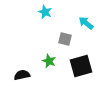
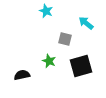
cyan star: moved 1 px right, 1 px up
